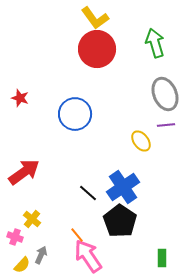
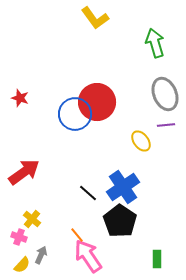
red circle: moved 53 px down
pink cross: moved 4 px right
green rectangle: moved 5 px left, 1 px down
